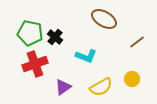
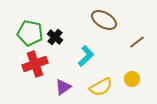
brown ellipse: moved 1 px down
cyan L-shape: rotated 65 degrees counterclockwise
